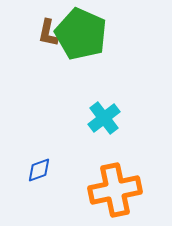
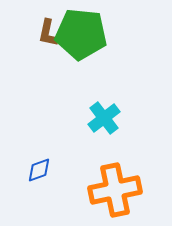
green pentagon: rotated 18 degrees counterclockwise
